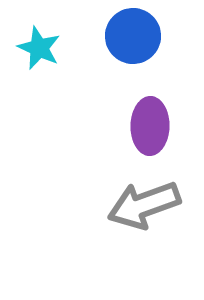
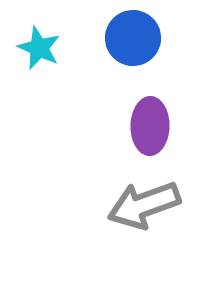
blue circle: moved 2 px down
